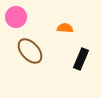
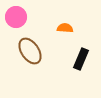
brown ellipse: rotated 8 degrees clockwise
